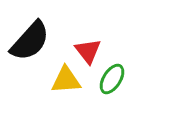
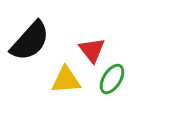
red triangle: moved 4 px right, 1 px up
